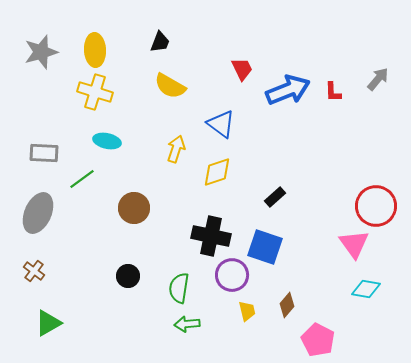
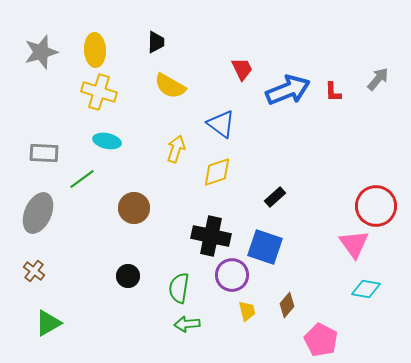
black trapezoid: moved 4 px left; rotated 20 degrees counterclockwise
yellow cross: moved 4 px right
pink pentagon: moved 3 px right
